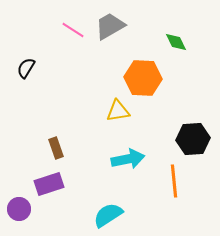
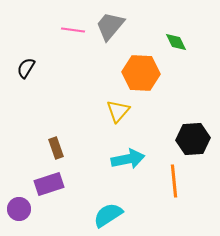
gray trapezoid: rotated 20 degrees counterclockwise
pink line: rotated 25 degrees counterclockwise
orange hexagon: moved 2 px left, 5 px up
yellow triangle: rotated 40 degrees counterclockwise
